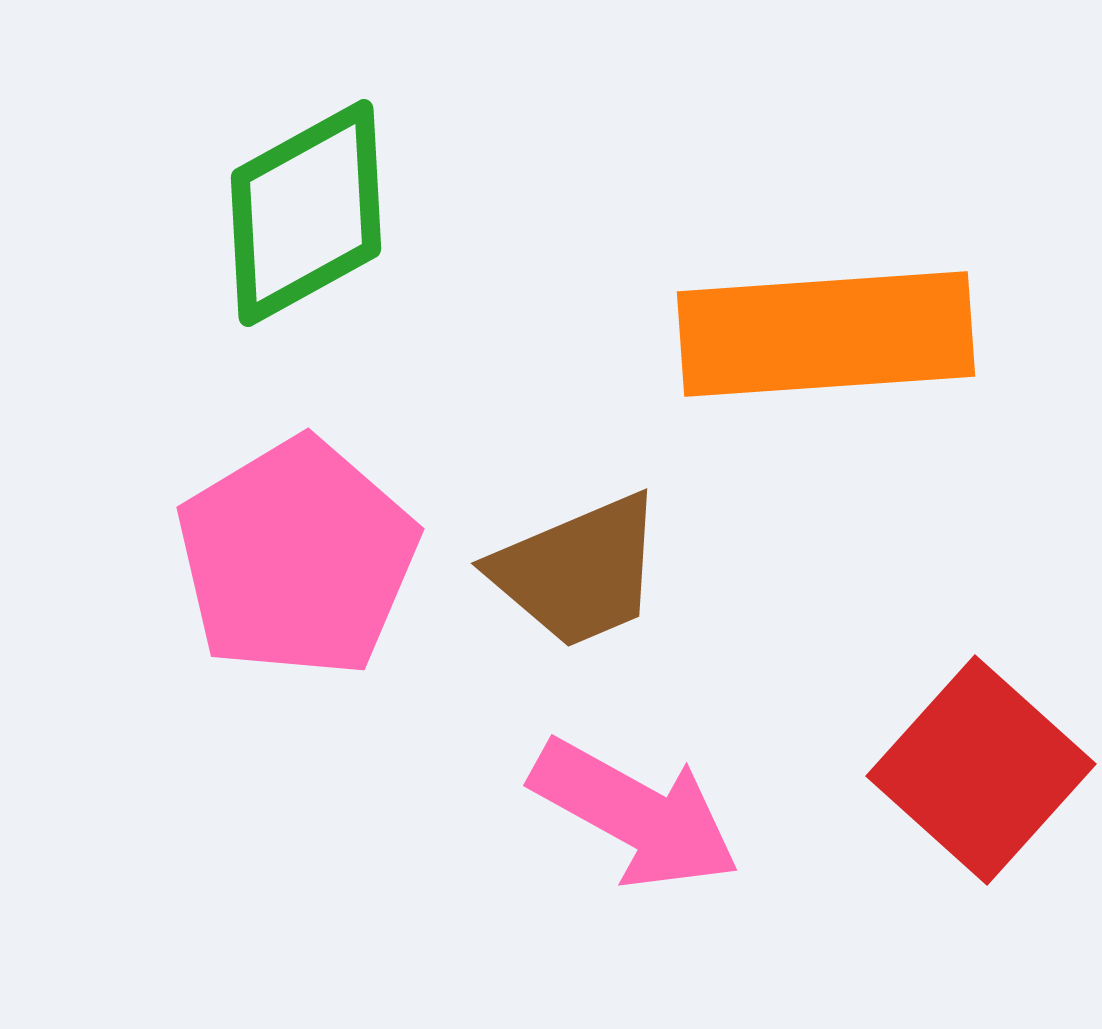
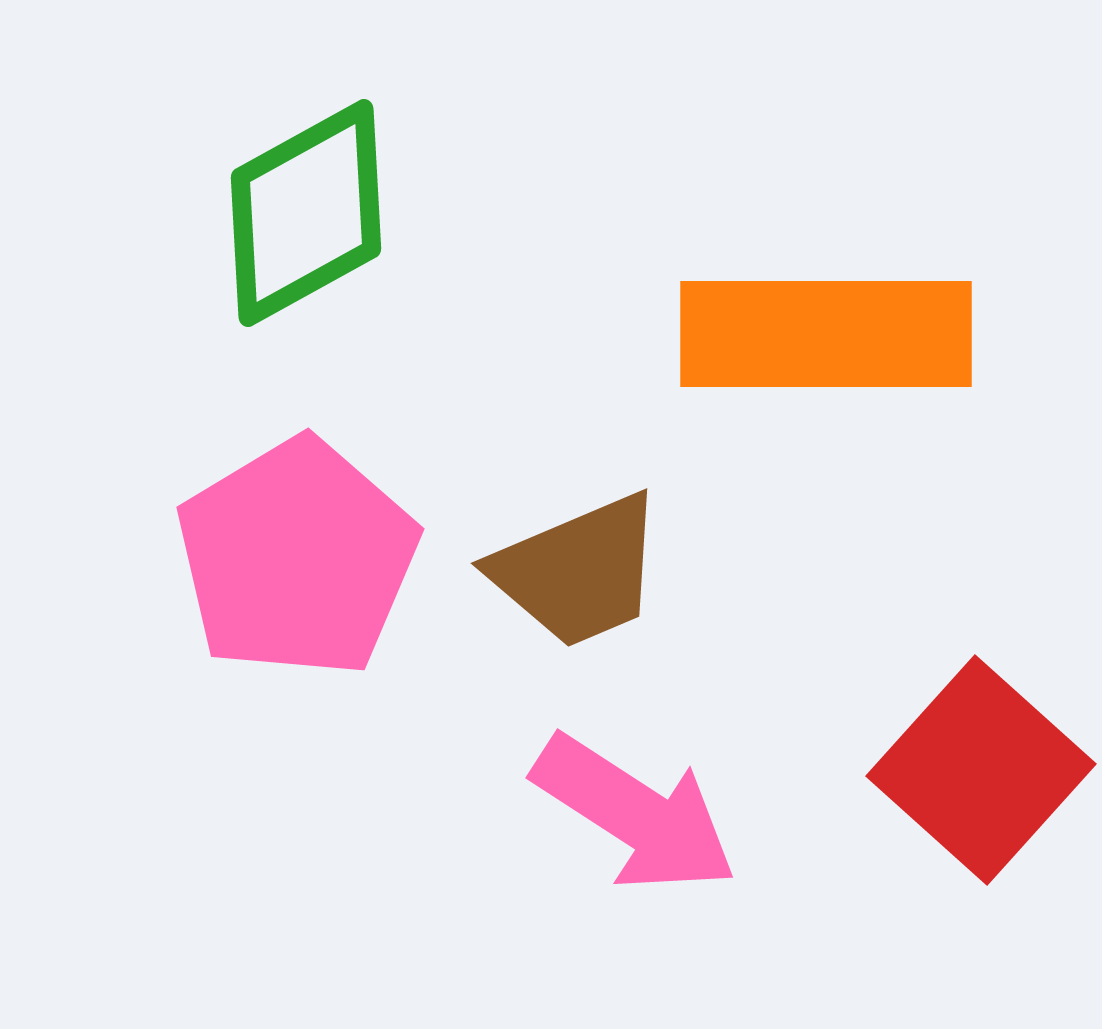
orange rectangle: rotated 4 degrees clockwise
pink arrow: rotated 4 degrees clockwise
